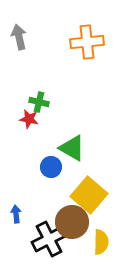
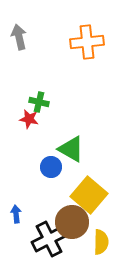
green triangle: moved 1 px left, 1 px down
